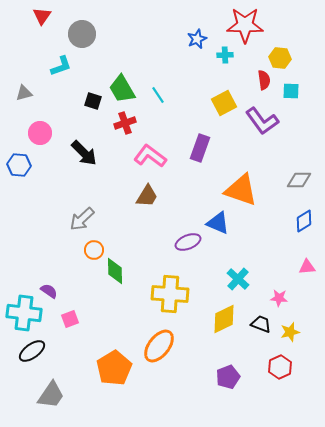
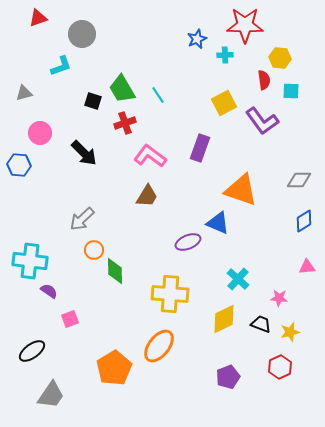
red triangle at (42, 16): moved 4 px left, 2 px down; rotated 36 degrees clockwise
cyan cross at (24, 313): moved 6 px right, 52 px up
